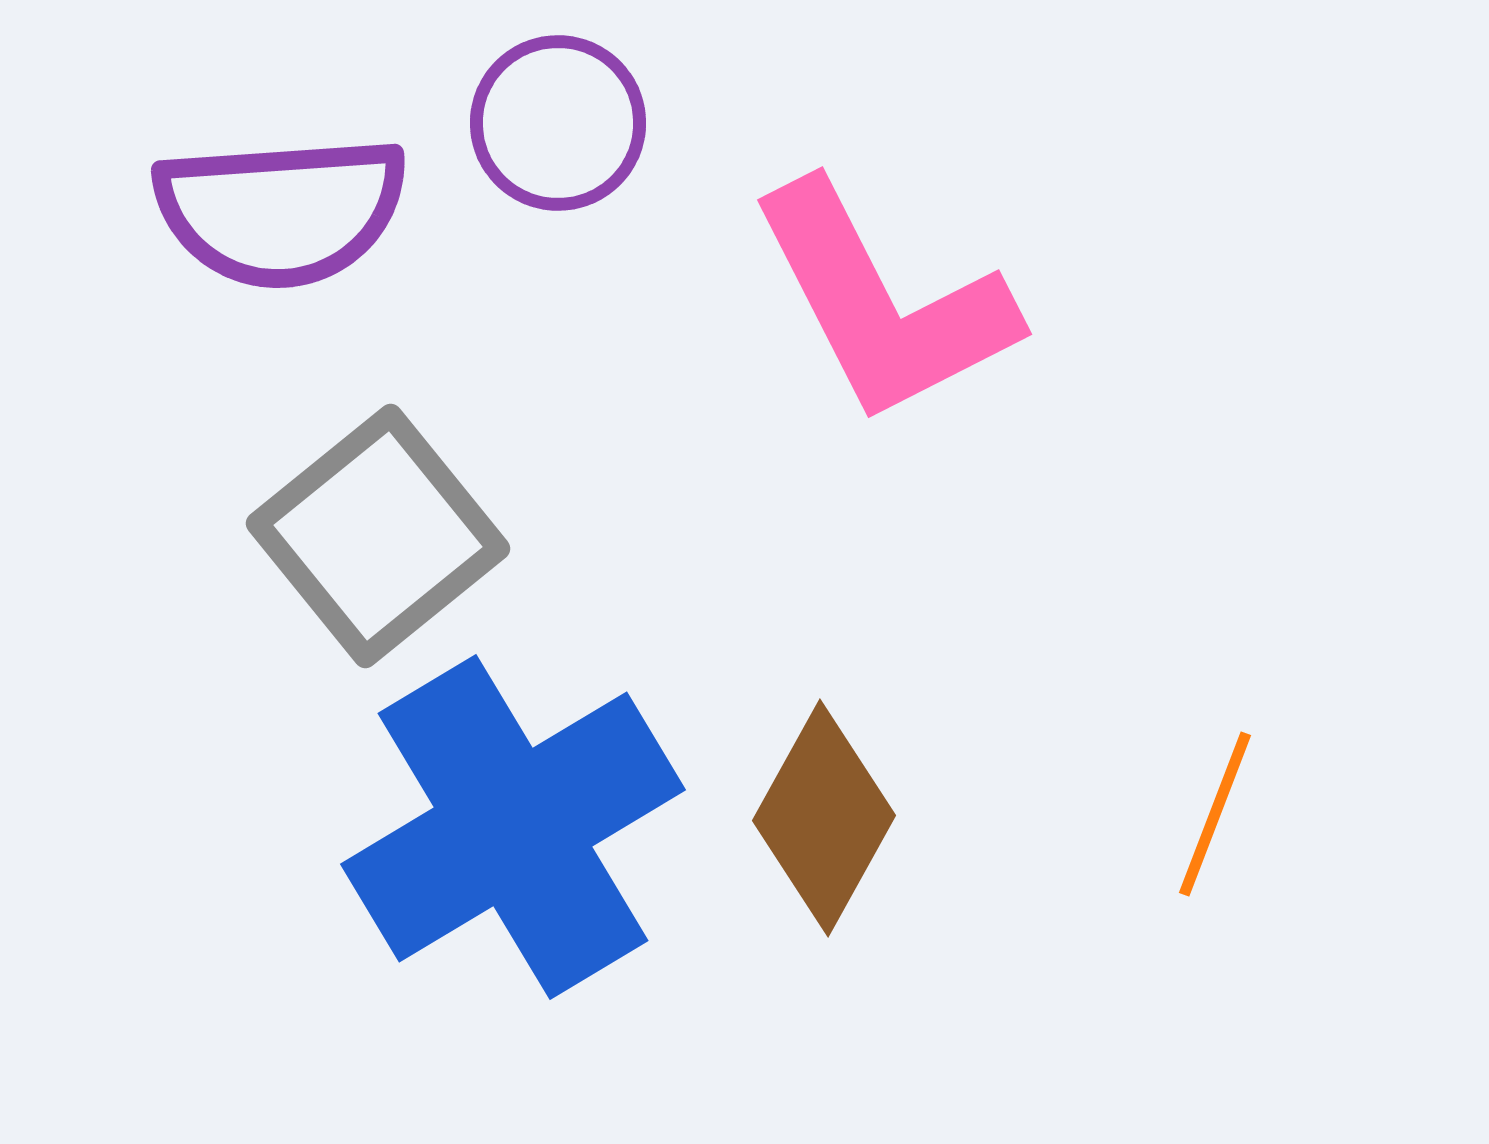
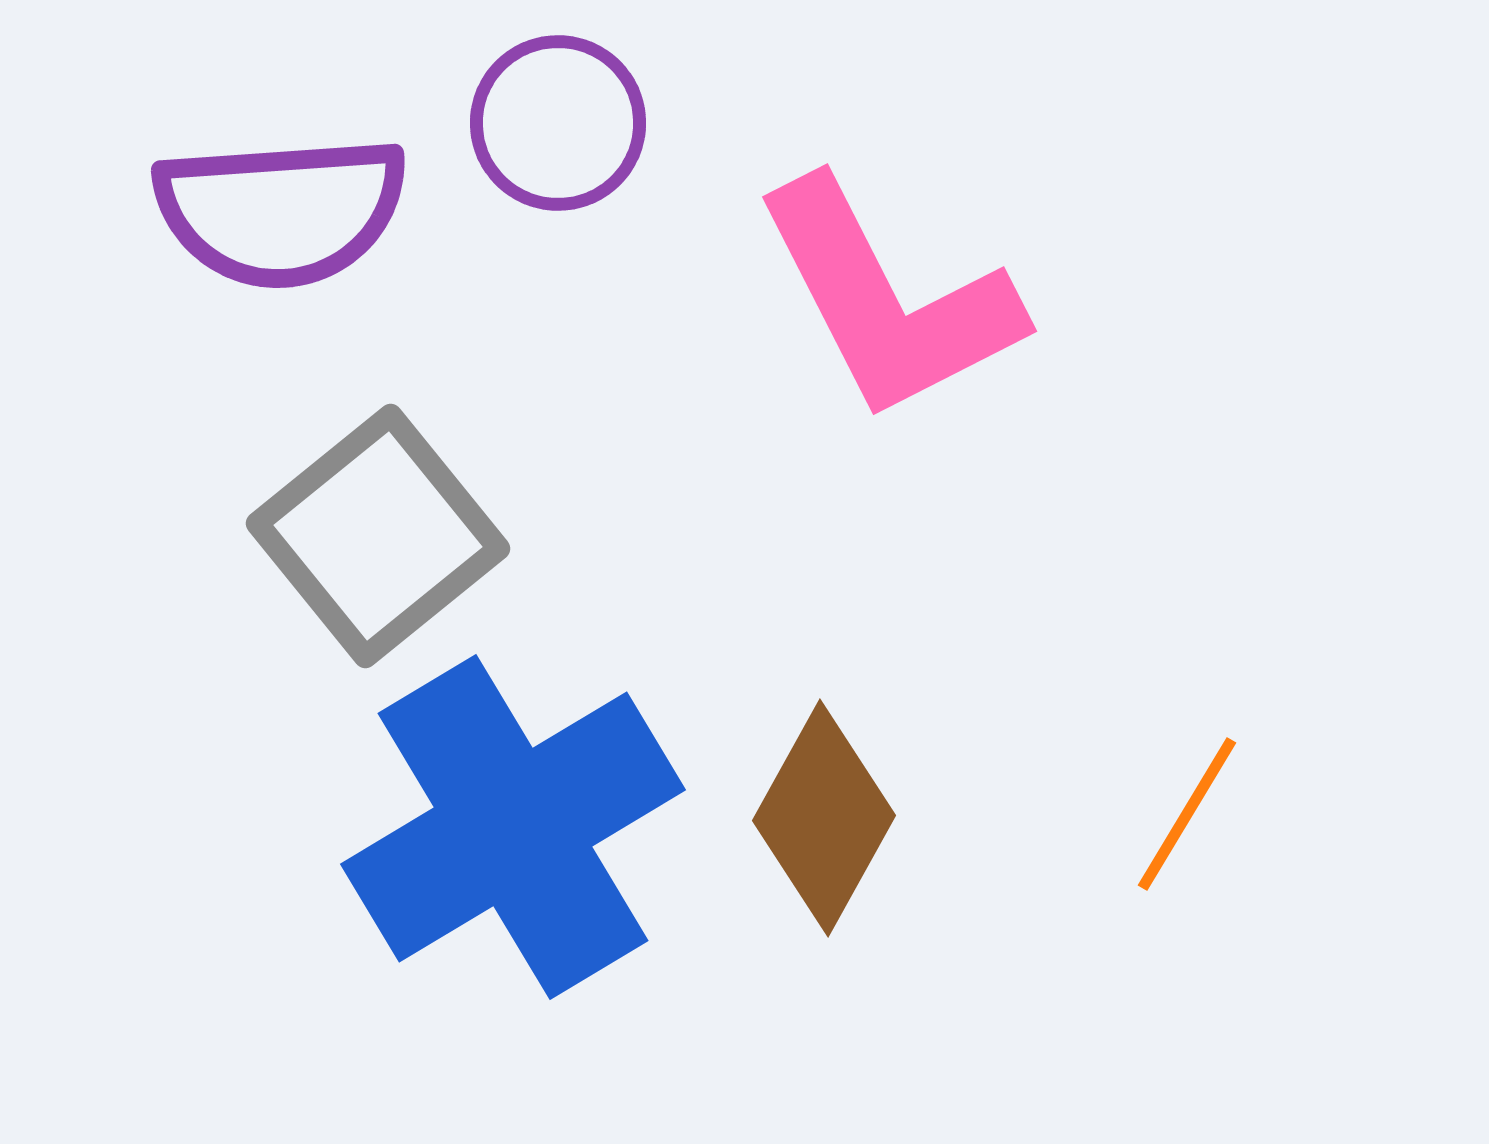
pink L-shape: moved 5 px right, 3 px up
orange line: moved 28 px left; rotated 10 degrees clockwise
